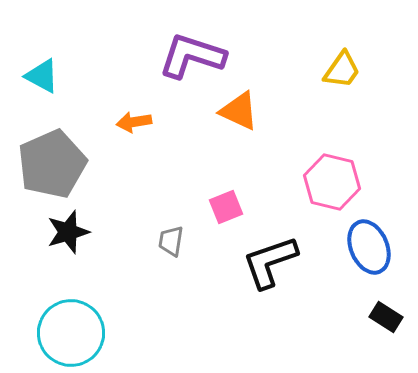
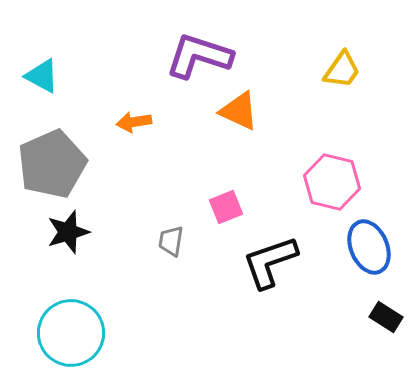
purple L-shape: moved 7 px right
